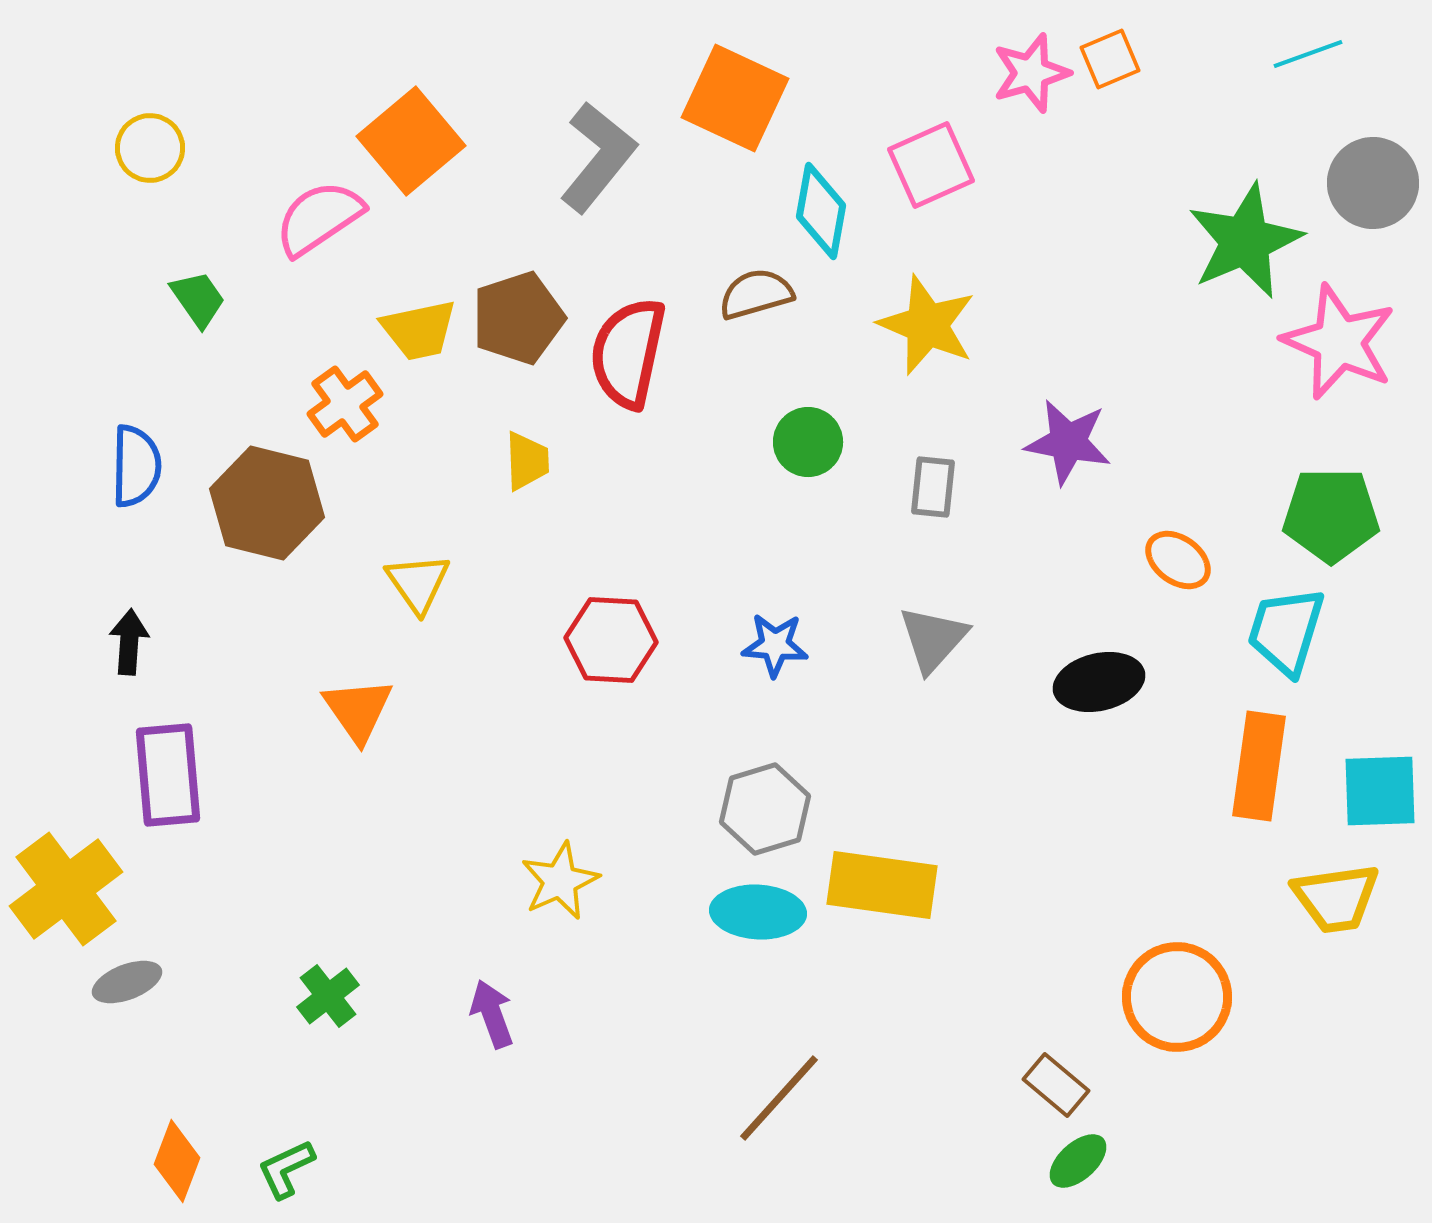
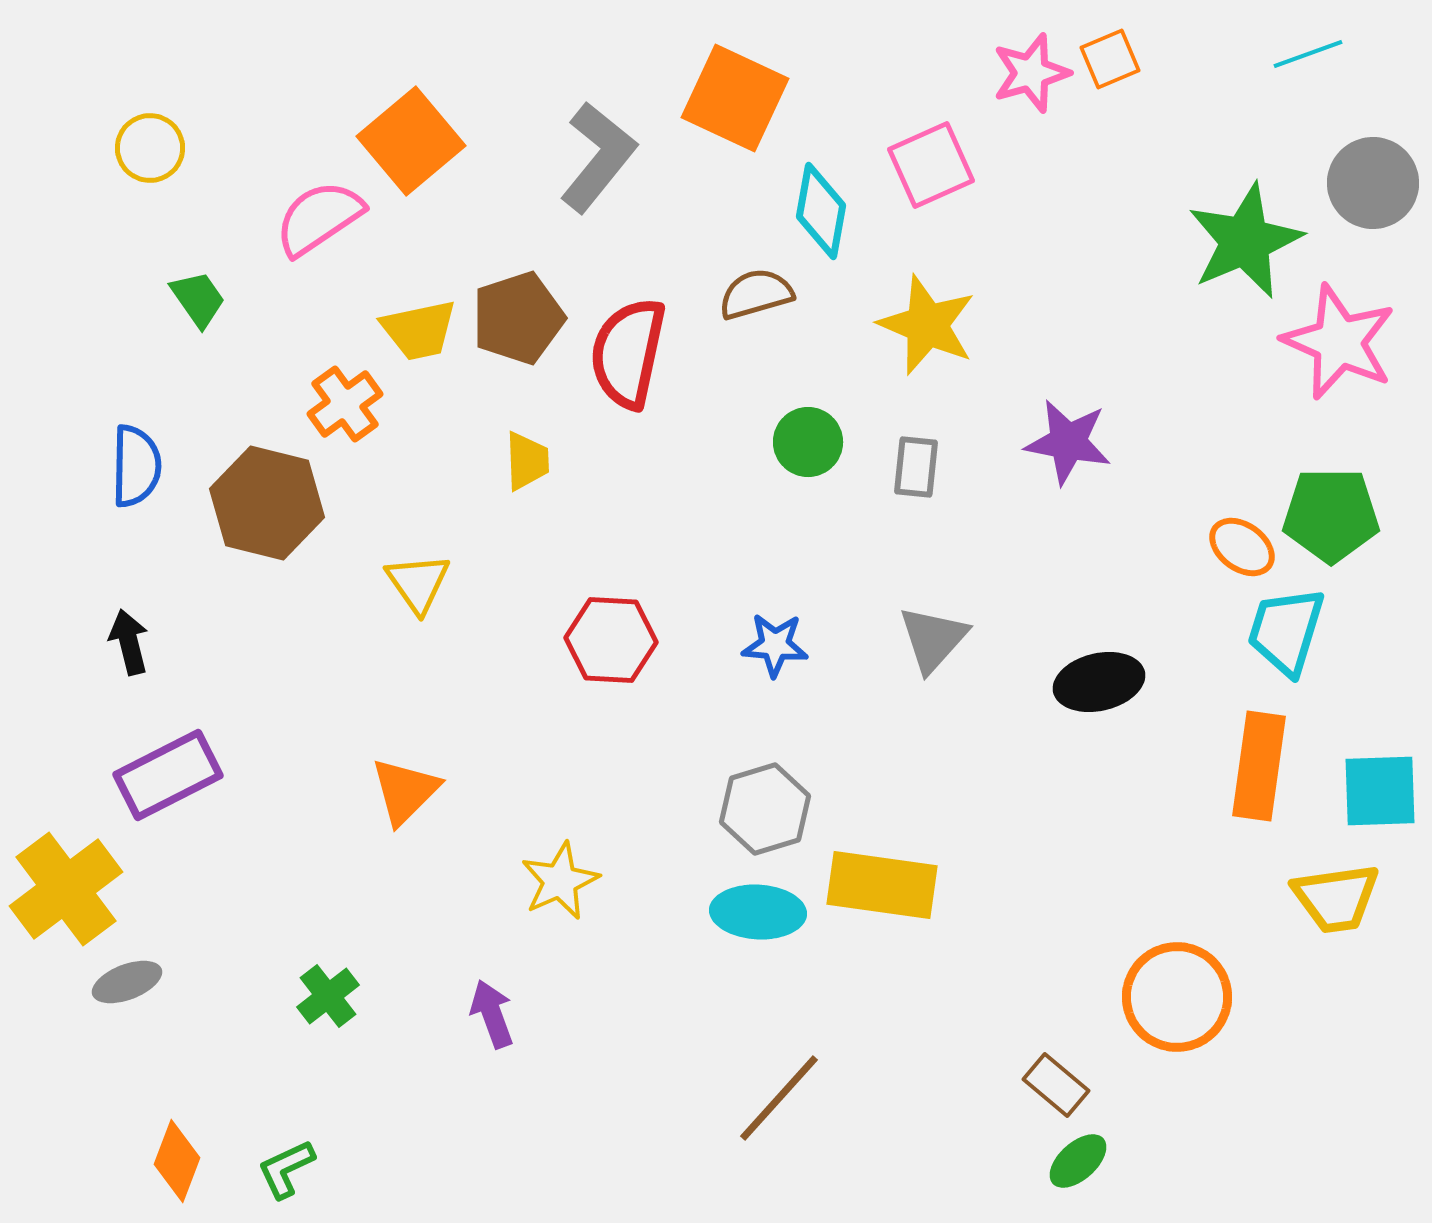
gray rectangle at (933, 487): moved 17 px left, 20 px up
orange ellipse at (1178, 560): moved 64 px right, 13 px up
black arrow at (129, 642): rotated 18 degrees counterclockwise
orange triangle at (358, 710): moved 47 px right, 81 px down; rotated 20 degrees clockwise
purple rectangle at (168, 775): rotated 68 degrees clockwise
